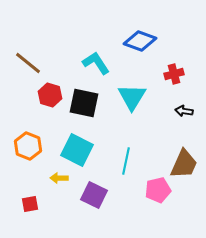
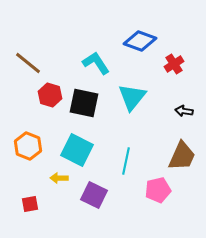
red cross: moved 10 px up; rotated 18 degrees counterclockwise
cyan triangle: rotated 8 degrees clockwise
brown trapezoid: moved 2 px left, 8 px up
